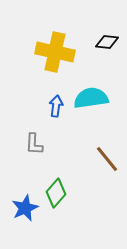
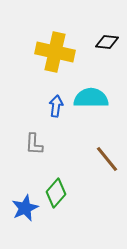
cyan semicircle: rotated 8 degrees clockwise
